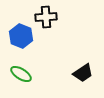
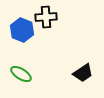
blue hexagon: moved 1 px right, 6 px up
